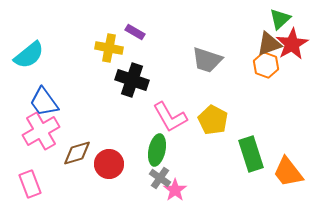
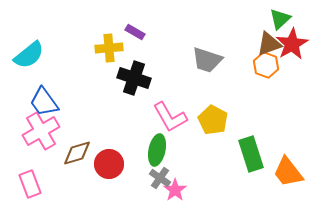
yellow cross: rotated 16 degrees counterclockwise
black cross: moved 2 px right, 2 px up
